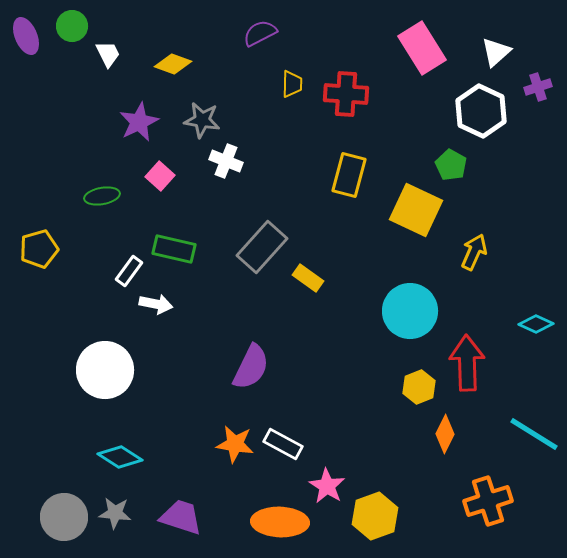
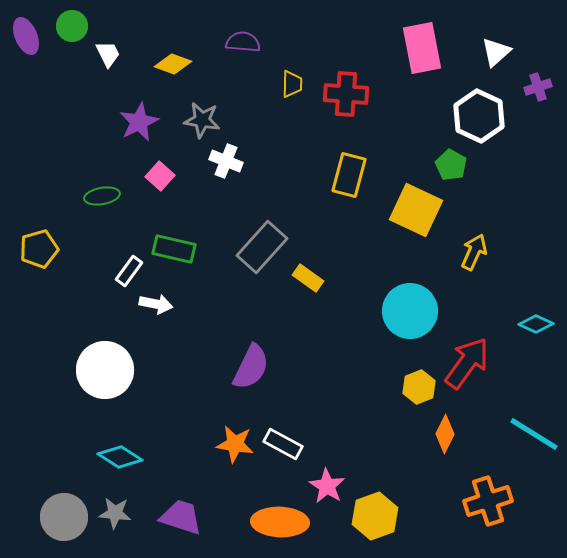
purple semicircle at (260, 33): moved 17 px left, 9 px down; rotated 32 degrees clockwise
pink rectangle at (422, 48): rotated 21 degrees clockwise
white hexagon at (481, 111): moved 2 px left, 5 px down
red arrow at (467, 363): rotated 38 degrees clockwise
